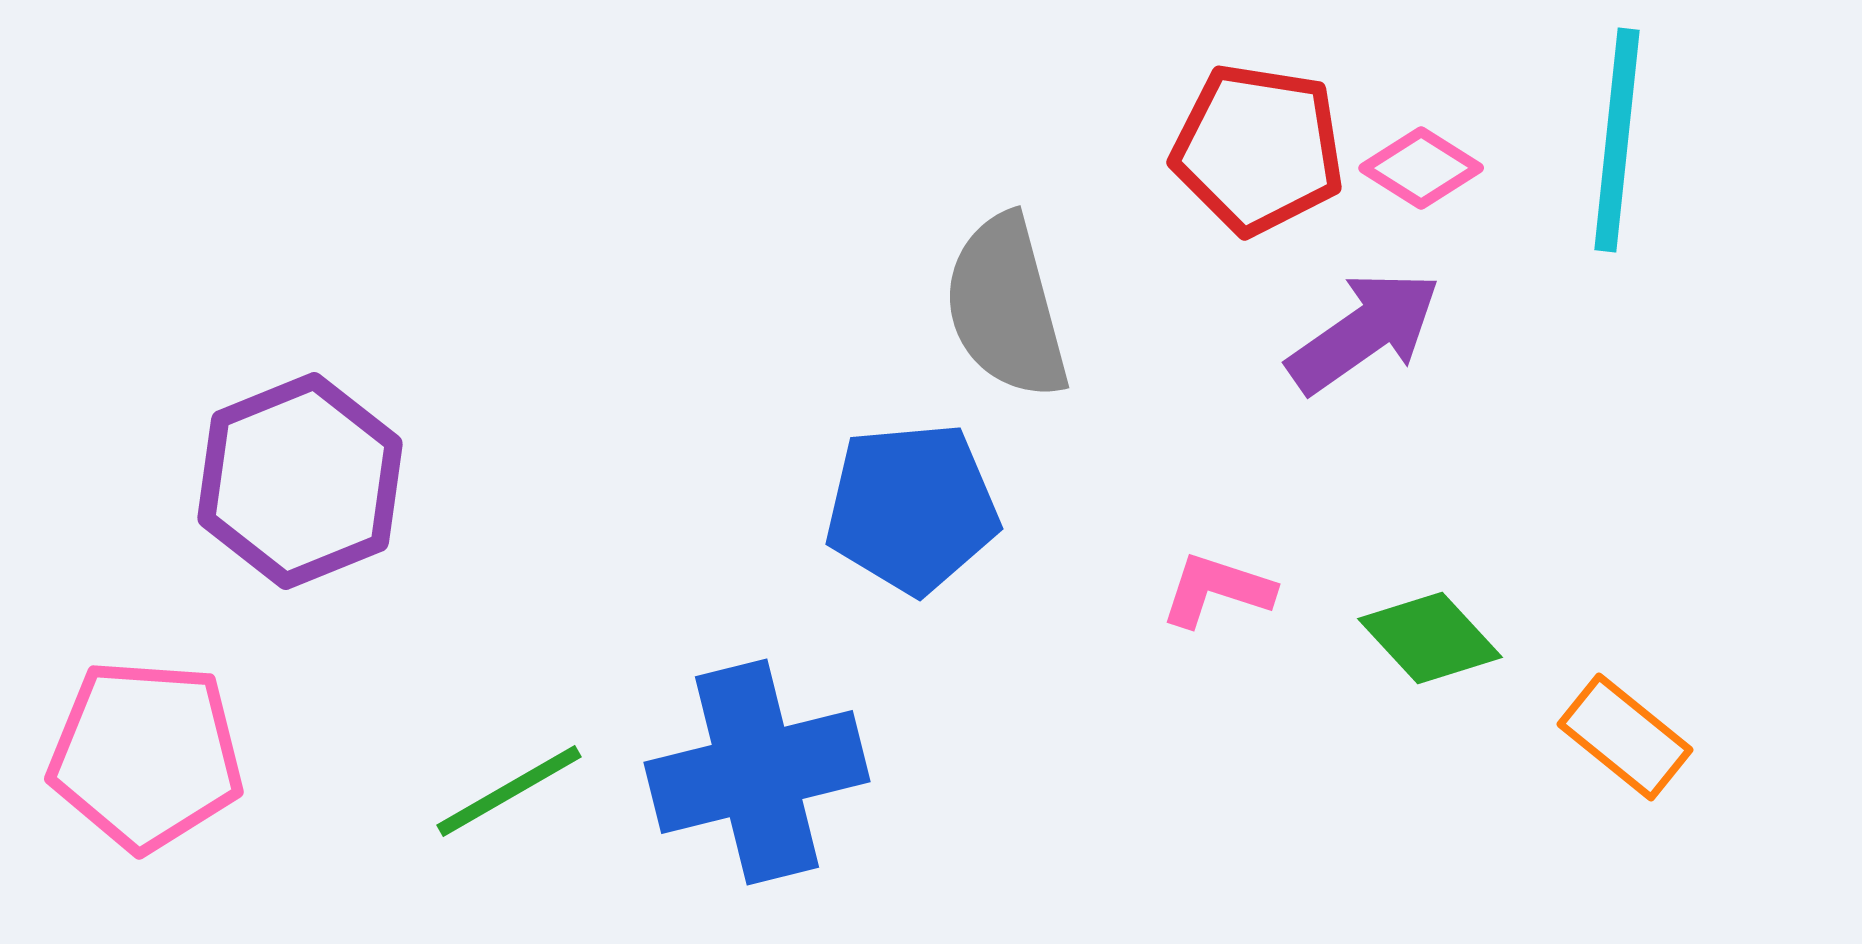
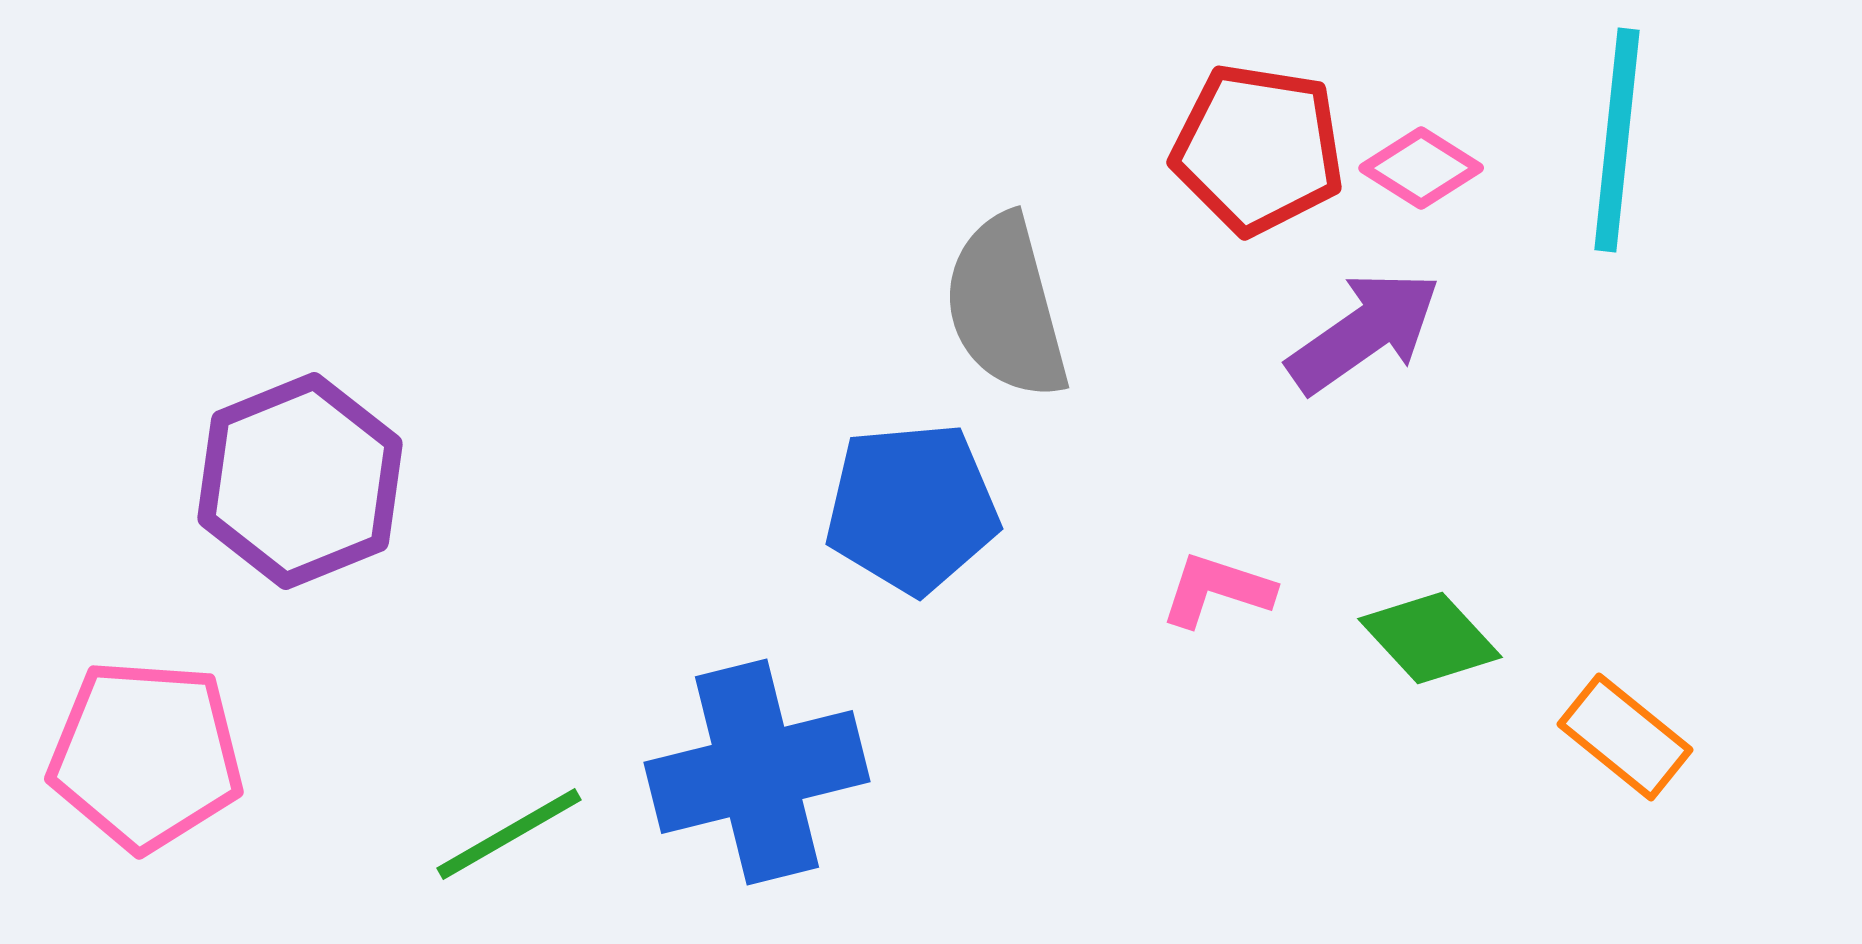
green line: moved 43 px down
